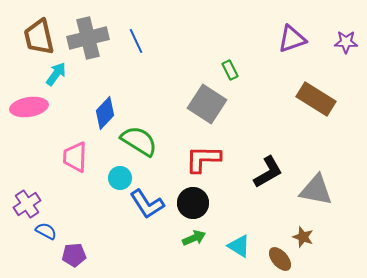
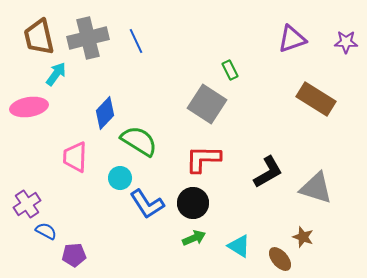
gray triangle: moved 2 px up; rotated 6 degrees clockwise
